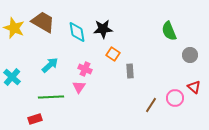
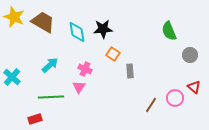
yellow star: moved 11 px up
